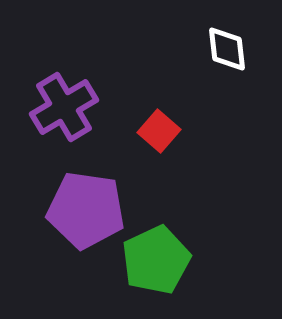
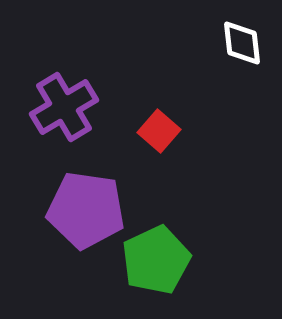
white diamond: moved 15 px right, 6 px up
